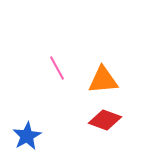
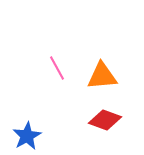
orange triangle: moved 1 px left, 4 px up
